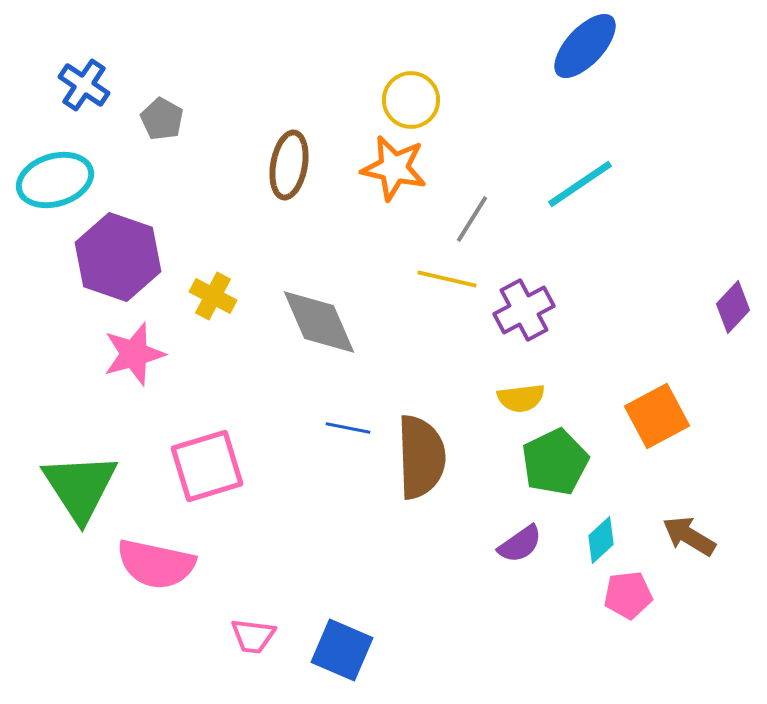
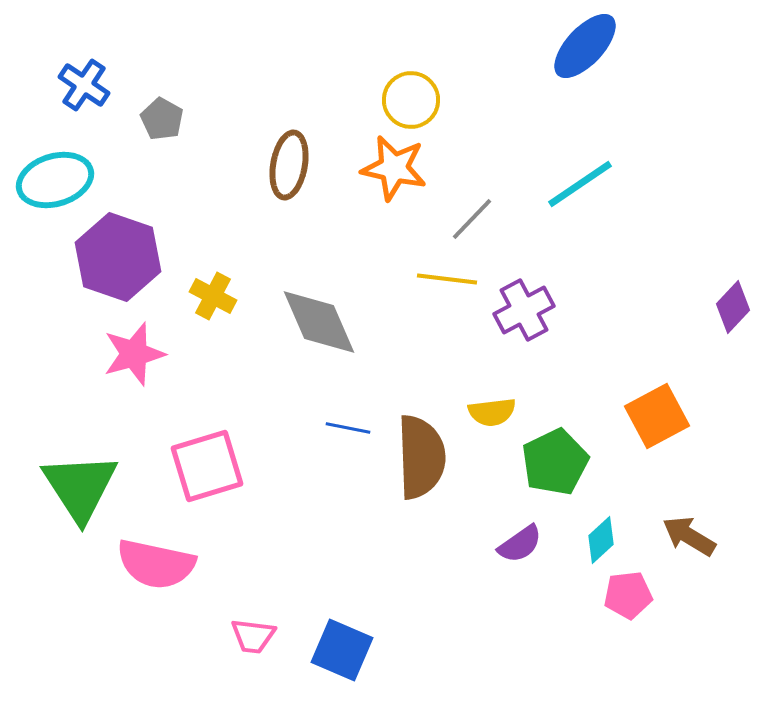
gray line: rotated 12 degrees clockwise
yellow line: rotated 6 degrees counterclockwise
yellow semicircle: moved 29 px left, 14 px down
